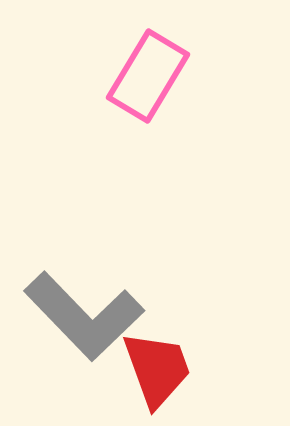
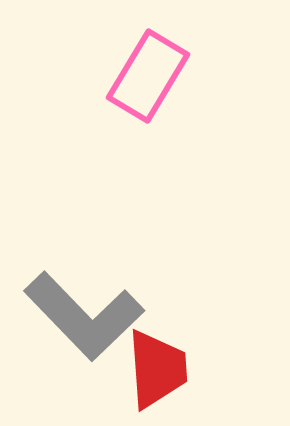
red trapezoid: rotated 16 degrees clockwise
